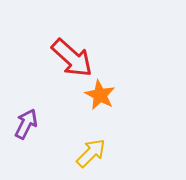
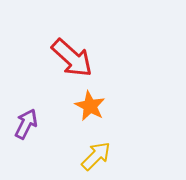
orange star: moved 10 px left, 11 px down
yellow arrow: moved 5 px right, 3 px down
